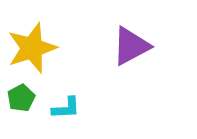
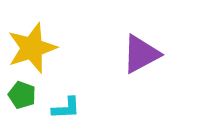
purple triangle: moved 10 px right, 8 px down
green pentagon: moved 1 px right, 3 px up; rotated 24 degrees counterclockwise
